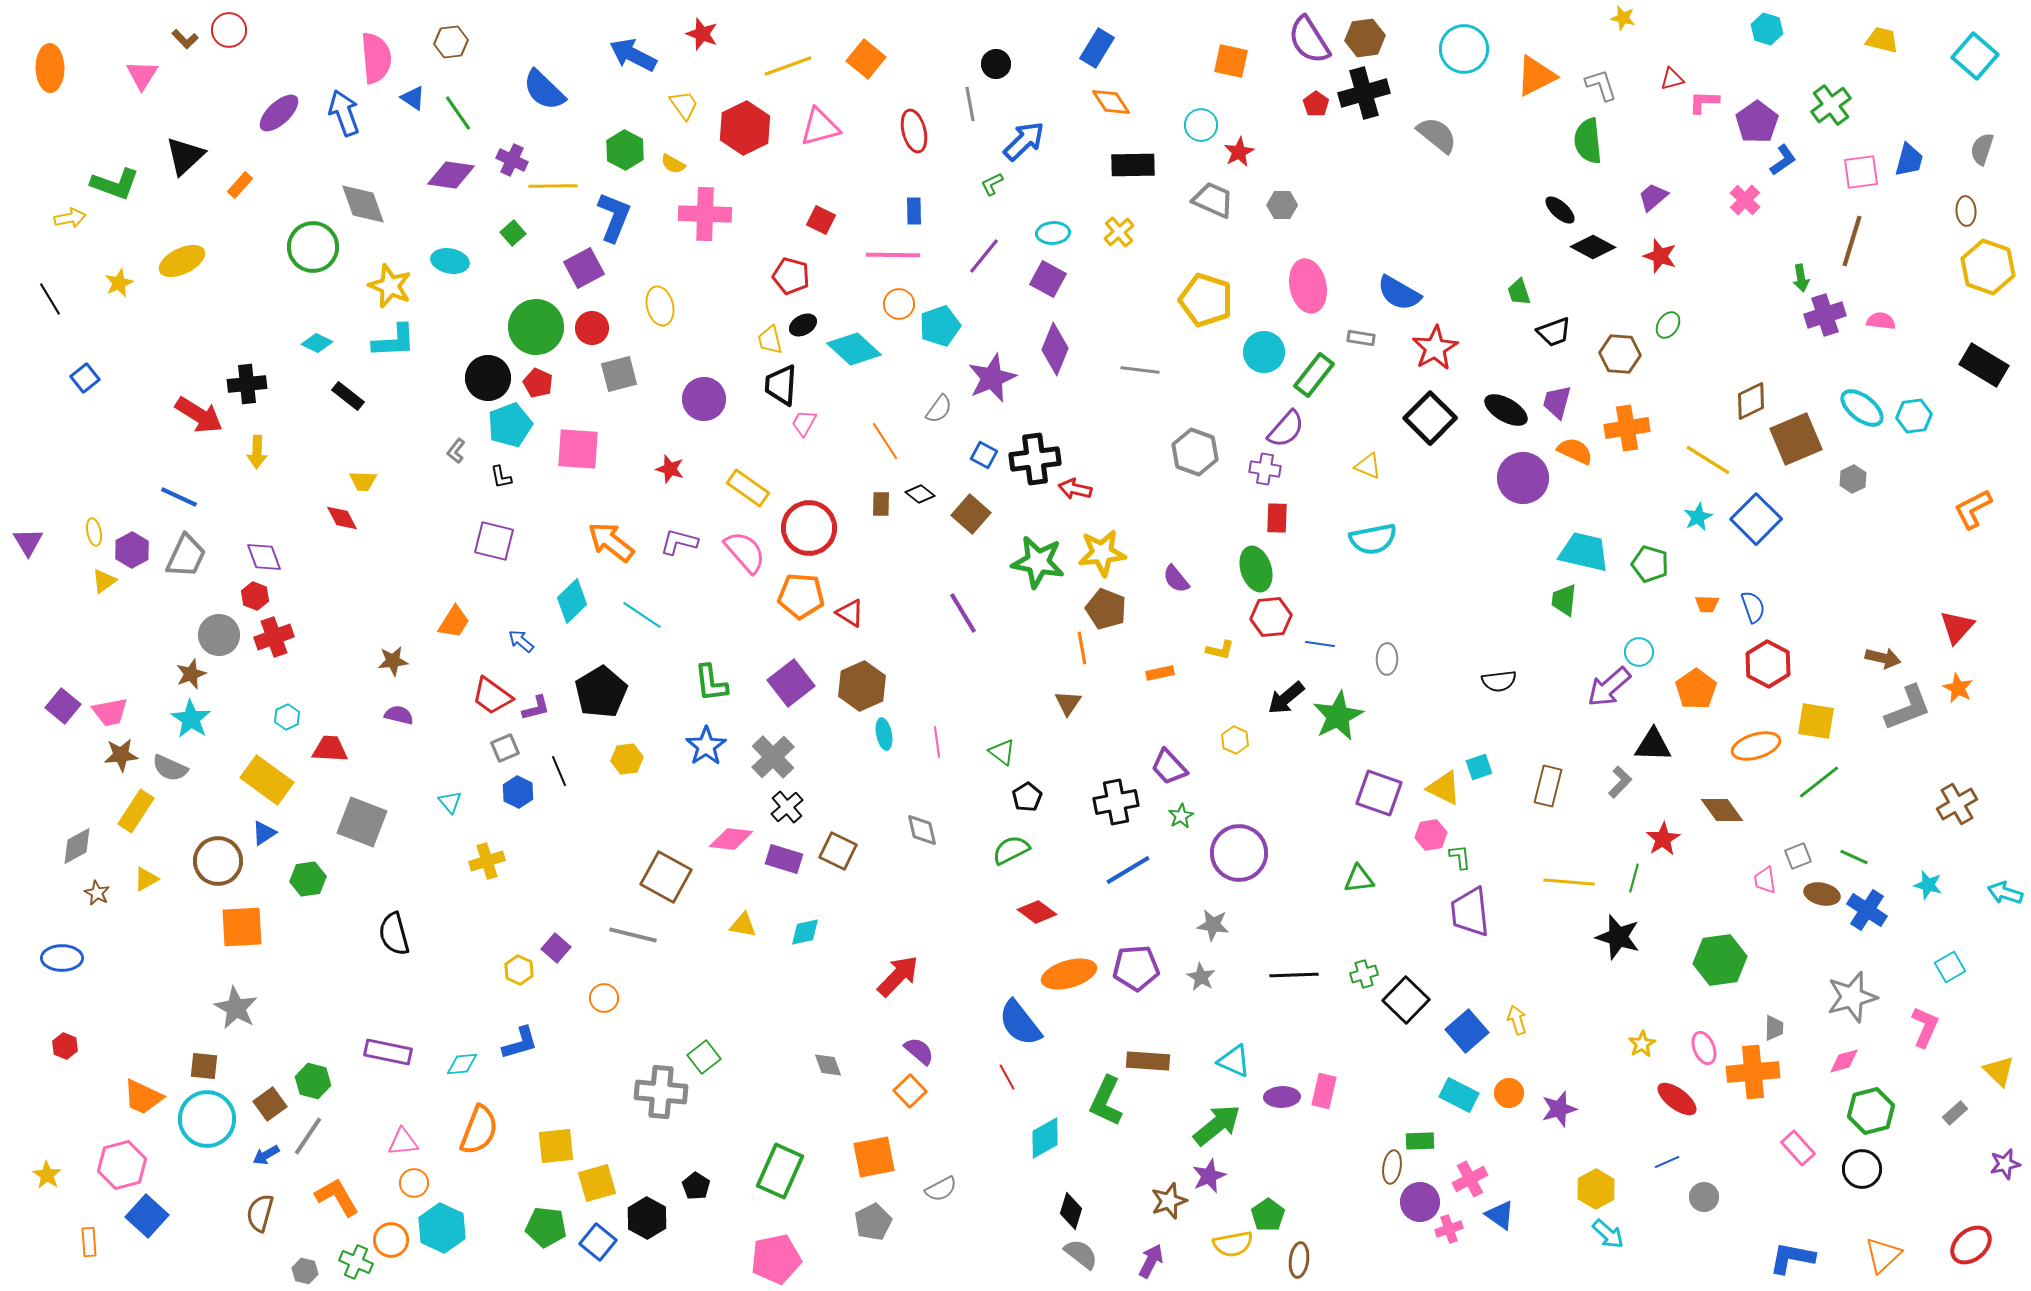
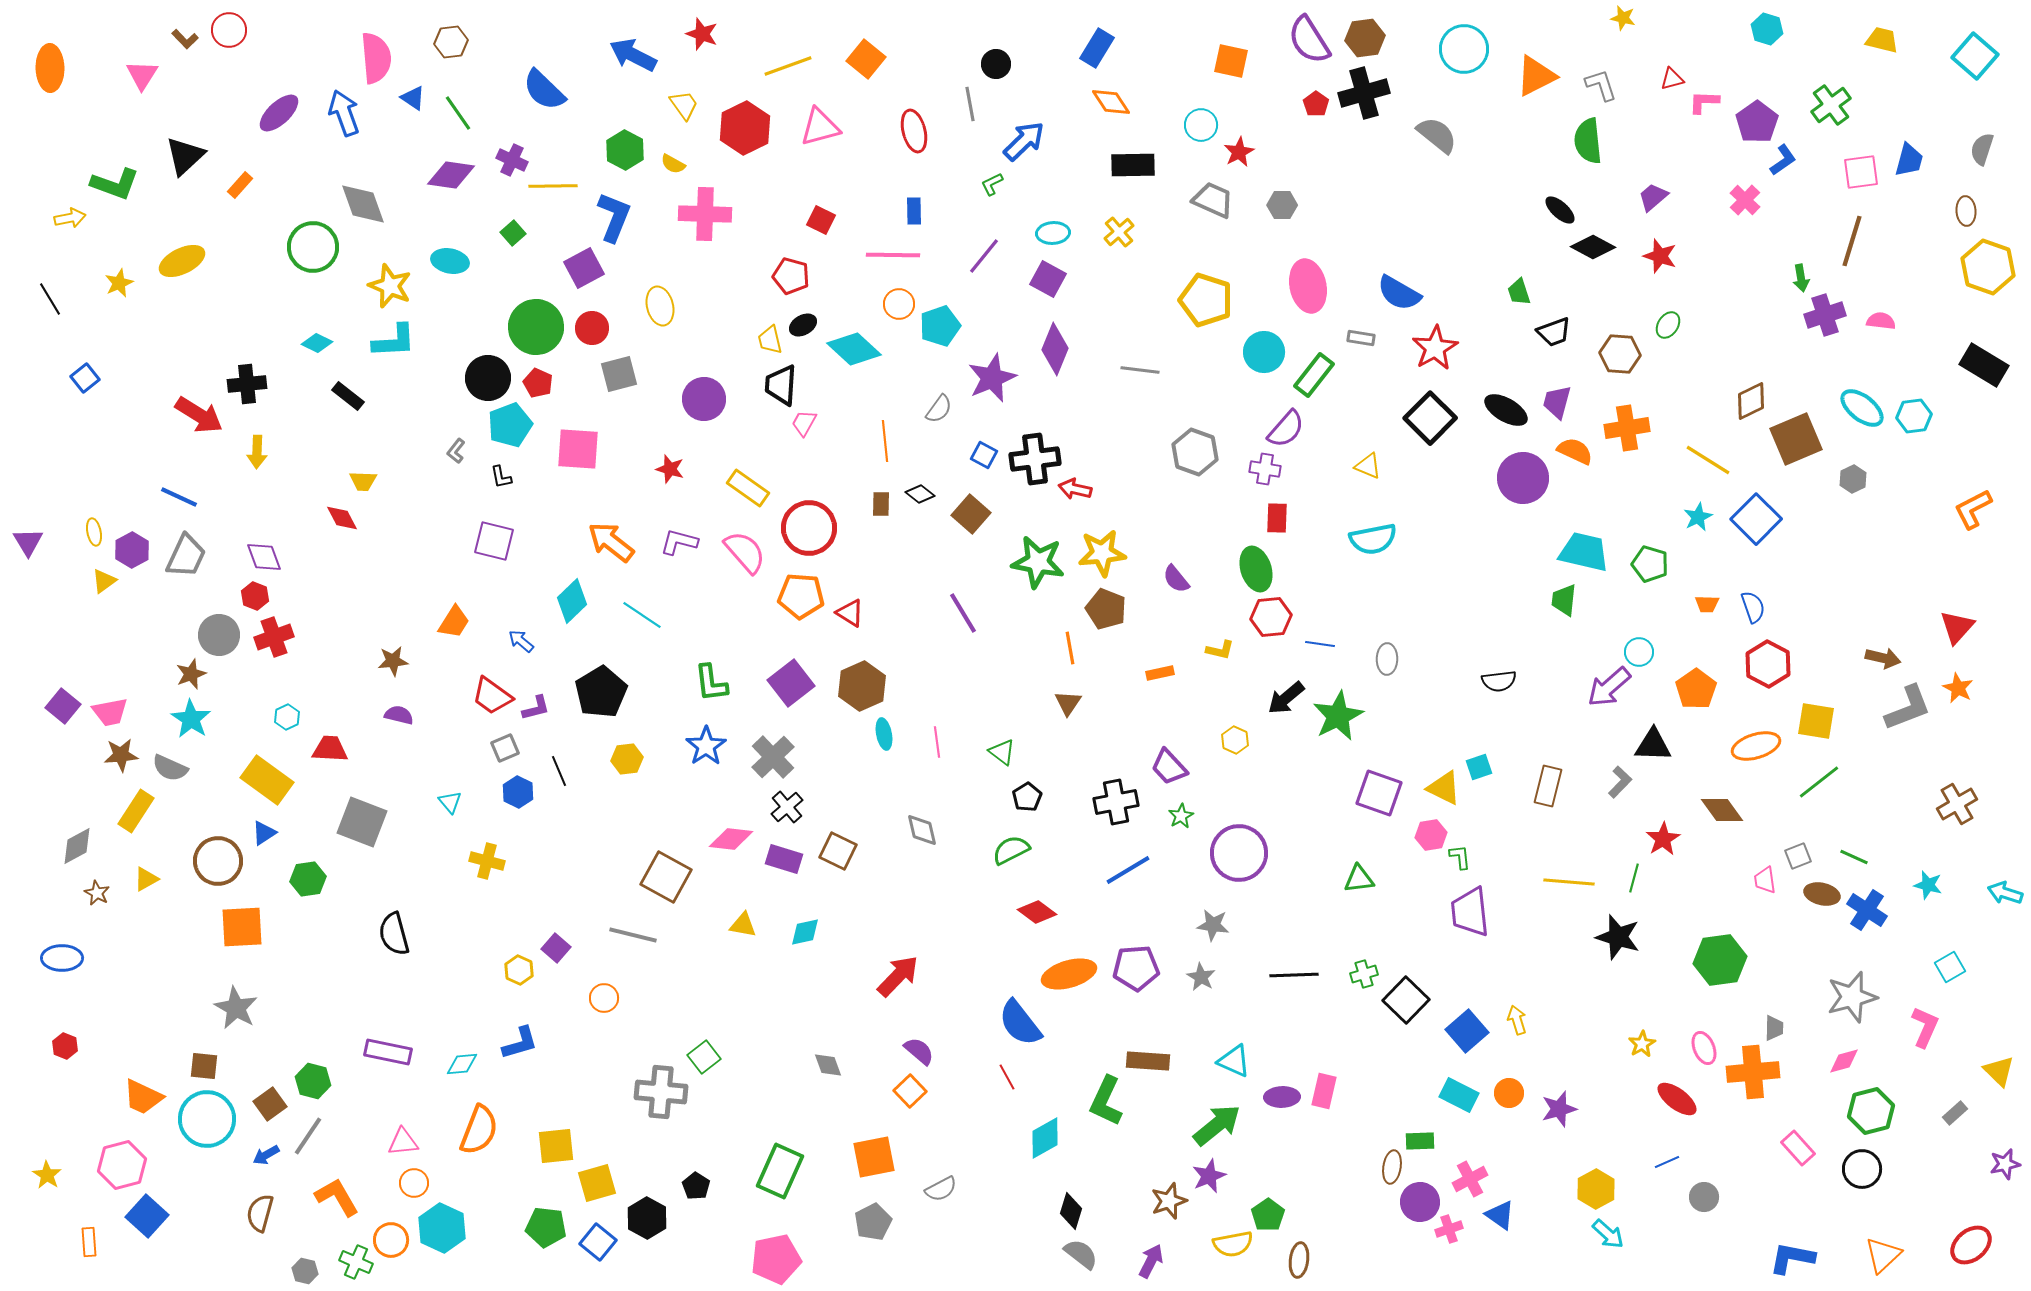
orange line at (885, 441): rotated 27 degrees clockwise
orange line at (1082, 648): moved 12 px left
yellow cross at (487, 861): rotated 32 degrees clockwise
